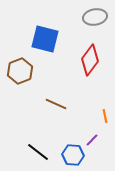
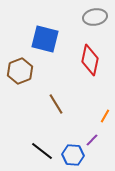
red diamond: rotated 24 degrees counterclockwise
brown line: rotated 35 degrees clockwise
orange line: rotated 40 degrees clockwise
black line: moved 4 px right, 1 px up
